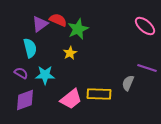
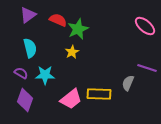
purple triangle: moved 12 px left, 9 px up
yellow star: moved 2 px right, 1 px up
purple diamond: rotated 50 degrees counterclockwise
